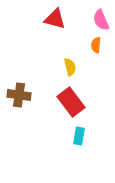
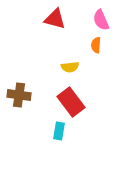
yellow semicircle: rotated 96 degrees clockwise
cyan rectangle: moved 20 px left, 5 px up
